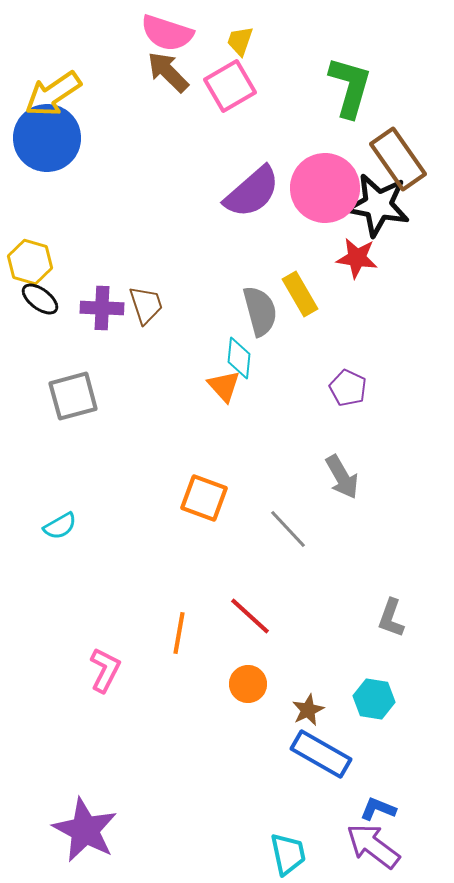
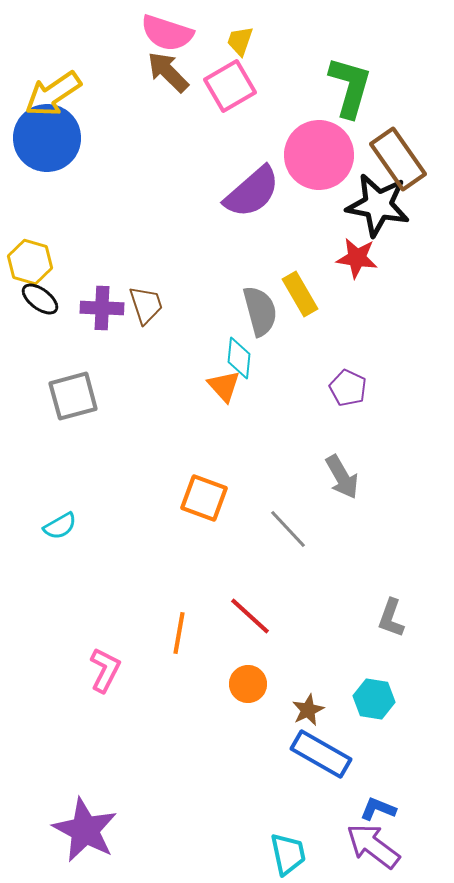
pink circle: moved 6 px left, 33 px up
